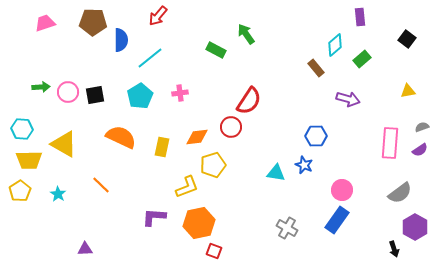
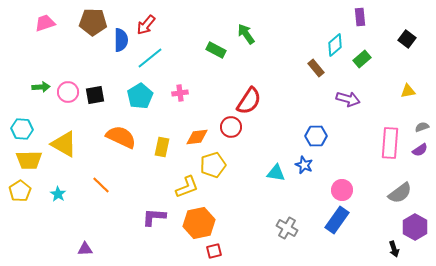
red arrow at (158, 16): moved 12 px left, 9 px down
red square at (214, 251): rotated 35 degrees counterclockwise
